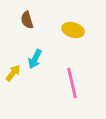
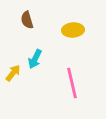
yellow ellipse: rotated 20 degrees counterclockwise
